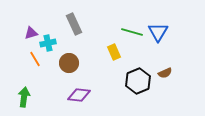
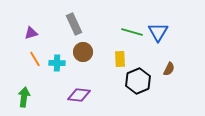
cyan cross: moved 9 px right, 20 px down; rotated 14 degrees clockwise
yellow rectangle: moved 6 px right, 7 px down; rotated 21 degrees clockwise
brown circle: moved 14 px right, 11 px up
brown semicircle: moved 4 px right, 4 px up; rotated 40 degrees counterclockwise
